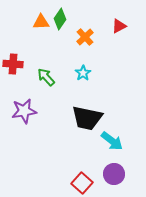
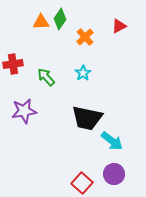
red cross: rotated 12 degrees counterclockwise
